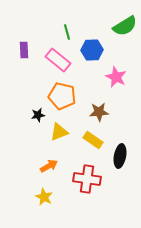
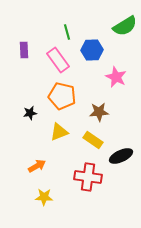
pink rectangle: rotated 15 degrees clockwise
black star: moved 8 px left, 2 px up
black ellipse: moved 1 px right; rotated 55 degrees clockwise
orange arrow: moved 12 px left
red cross: moved 1 px right, 2 px up
yellow star: rotated 24 degrees counterclockwise
